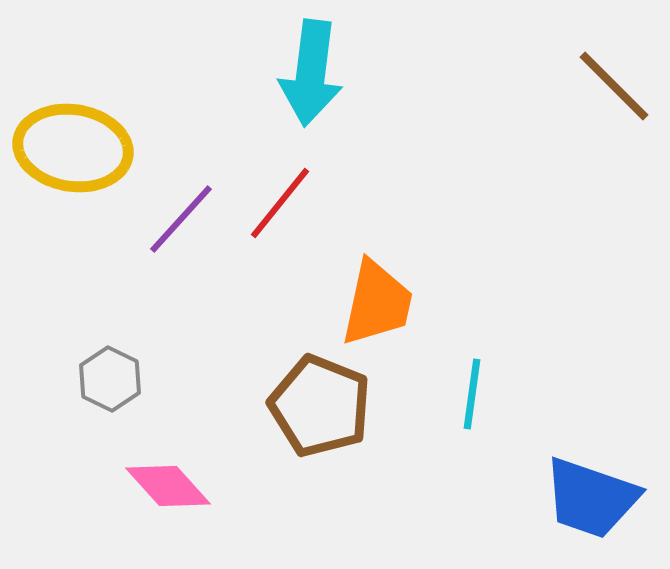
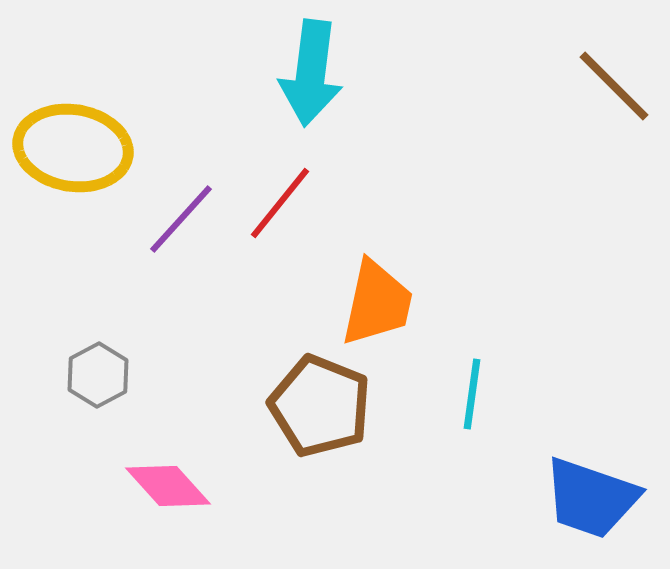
gray hexagon: moved 12 px left, 4 px up; rotated 6 degrees clockwise
